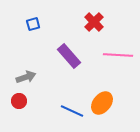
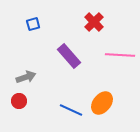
pink line: moved 2 px right
blue line: moved 1 px left, 1 px up
